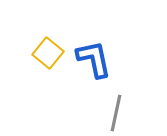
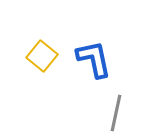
yellow square: moved 6 px left, 3 px down
